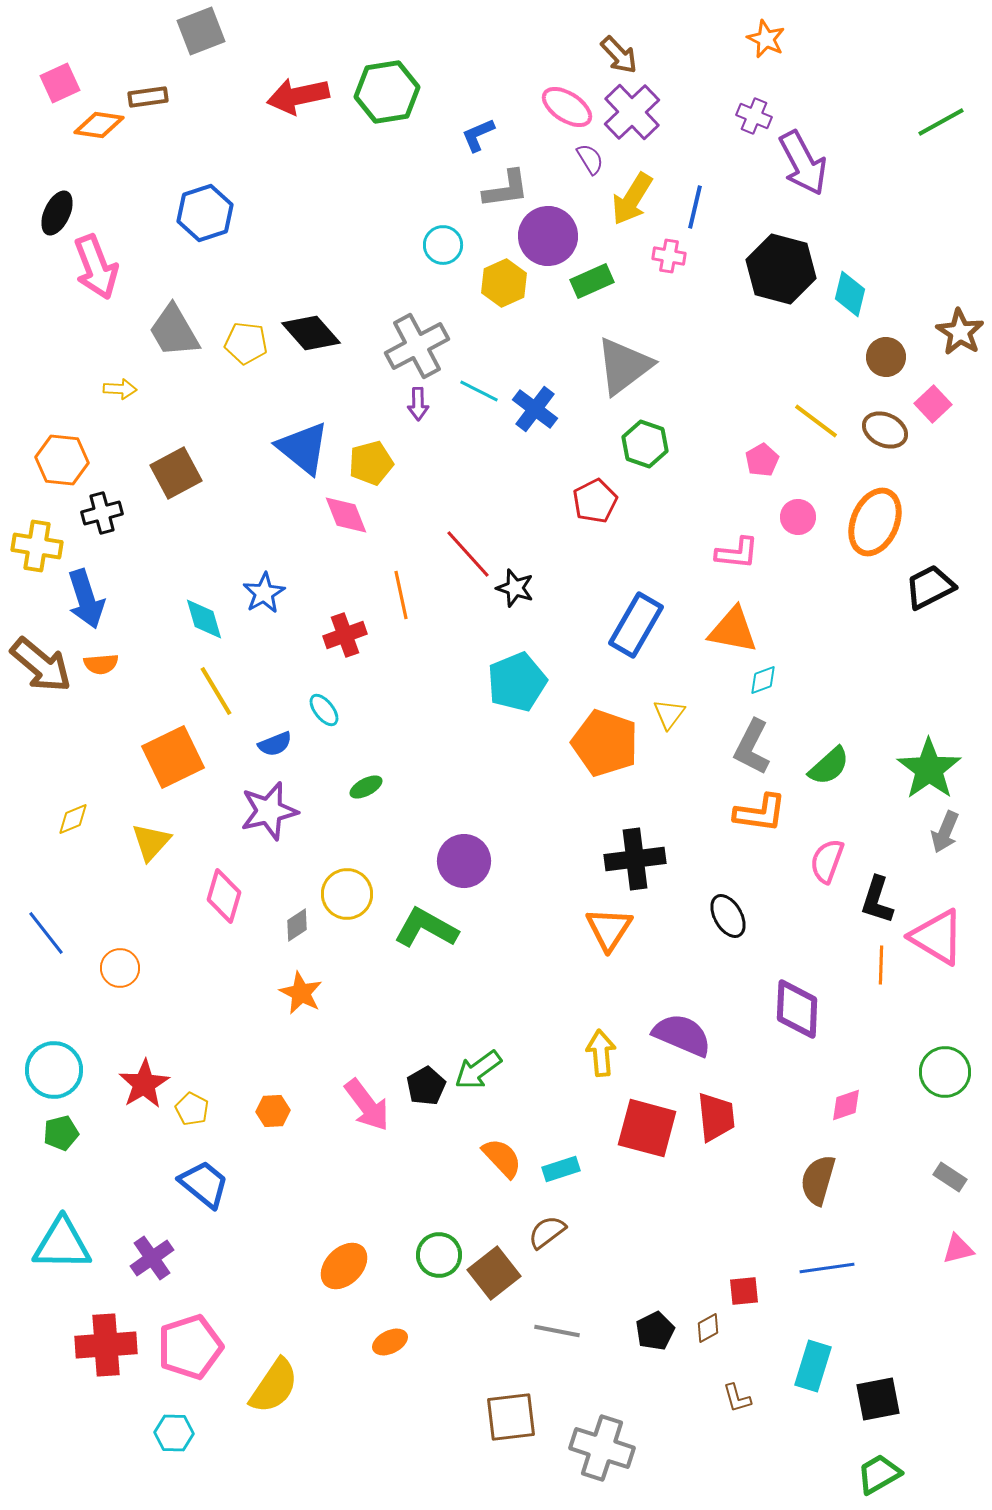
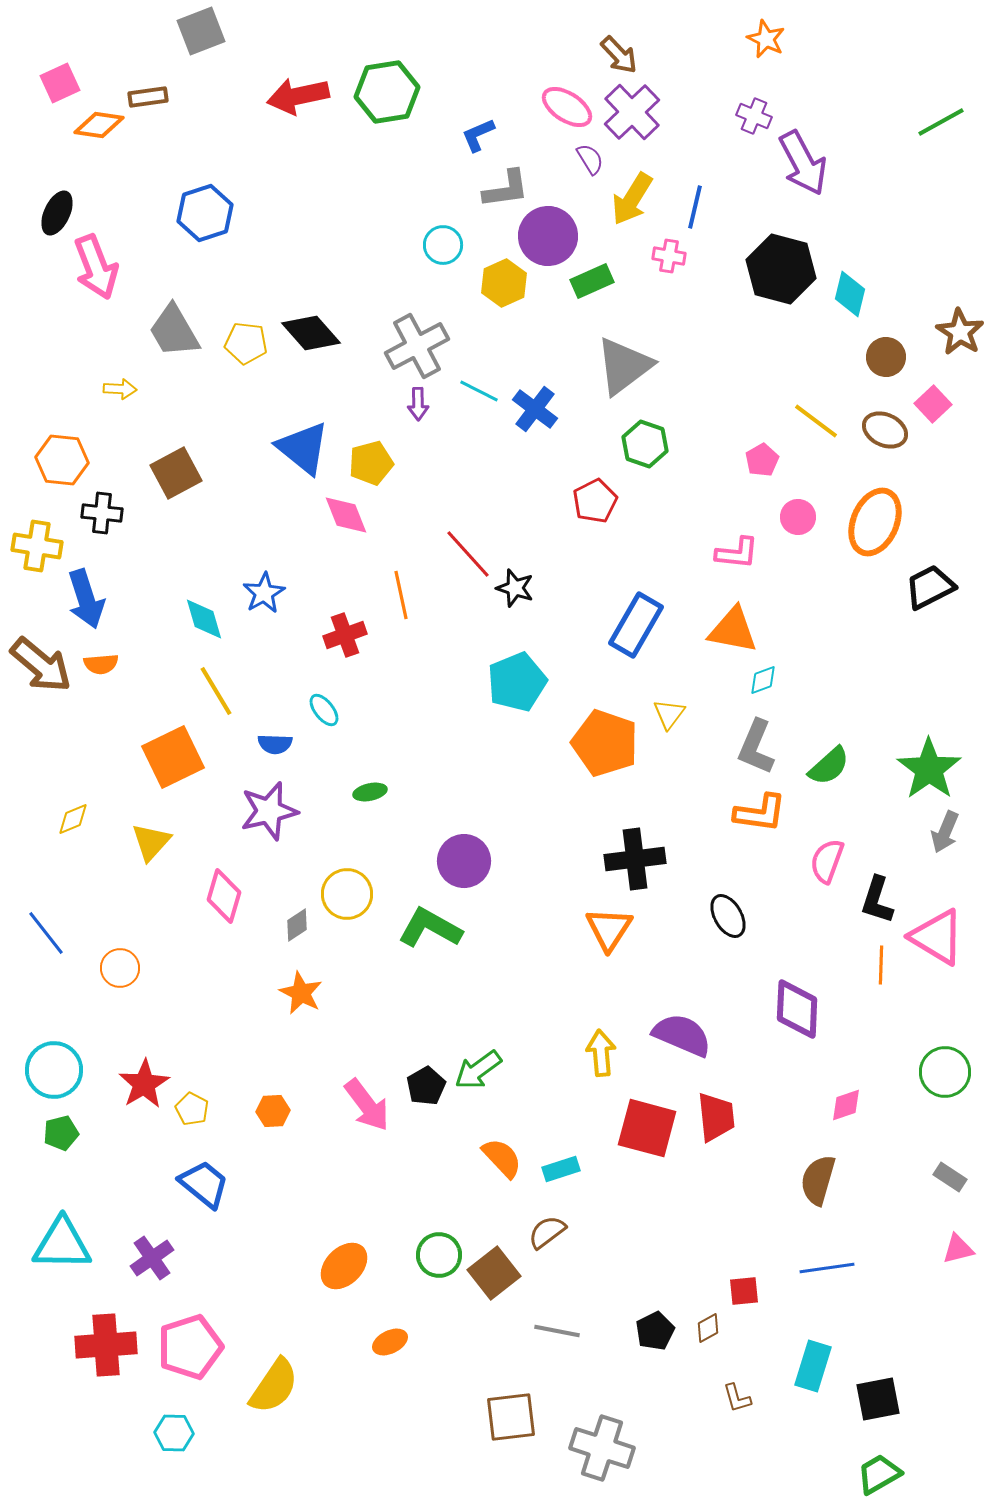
black cross at (102, 513): rotated 21 degrees clockwise
blue semicircle at (275, 744): rotated 24 degrees clockwise
gray L-shape at (752, 747): moved 4 px right; rotated 4 degrees counterclockwise
green ellipse at (366, 787): moved 4 px right, 5 px down; rotated 16 degrees clockwise
green L-shape at (426, 928): moved 4 px right
